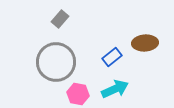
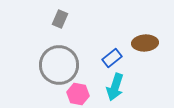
gray rectangle: rotated 18 degrees counterclockwise
blue rectangle: moved 1 px down
gray circle: moved 3 px right, 3 px down
cyan arrow: moved 2 px up; rotated 132 degrees clockwise
